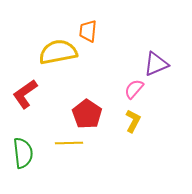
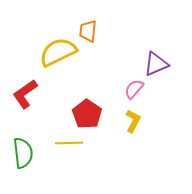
yellow semicircle: rotated 15 degrees counterclockwise
